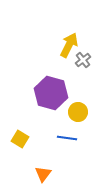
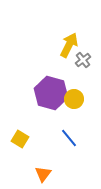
yellow circle: moved 4 px left, 13 px up
blue line: moved 2 px right; rotated 42 degrees clockwise
